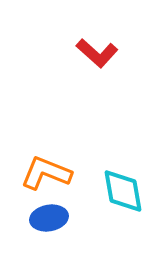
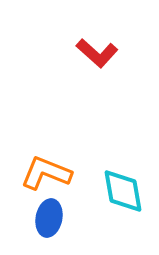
blue ellipse: rotated 69 degrees counterclockwise
